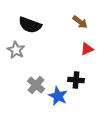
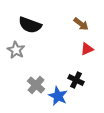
brown arrow: moved 1 px right, 2 px down
black cross: rotated 21 degrees clockwise
